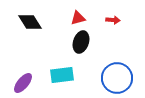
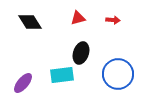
black ellipse: moved 11 px down
blue circle: moved 1 px right, 4 px up
